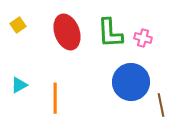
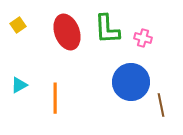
green L-shape: moved 3 px left, 4 px up
